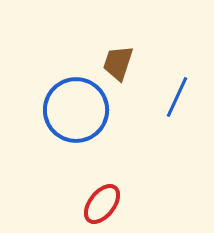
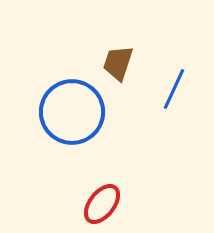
blue line: moved 3 px left, 8 px up
blue circle: moved 4 px left, 2 px down
